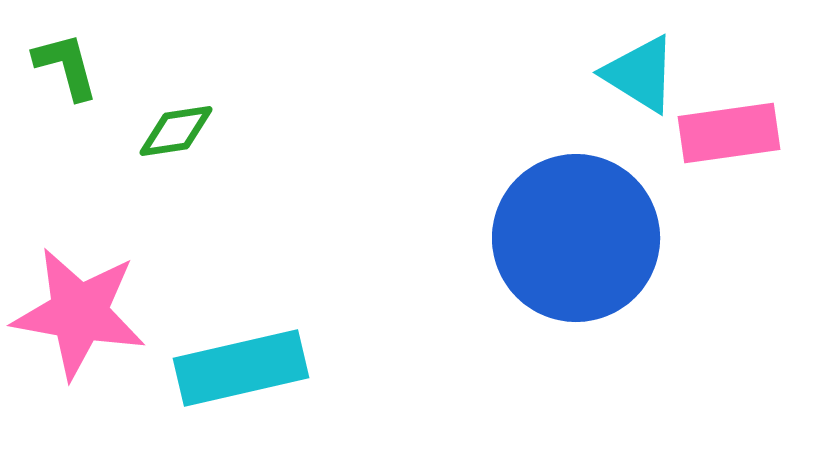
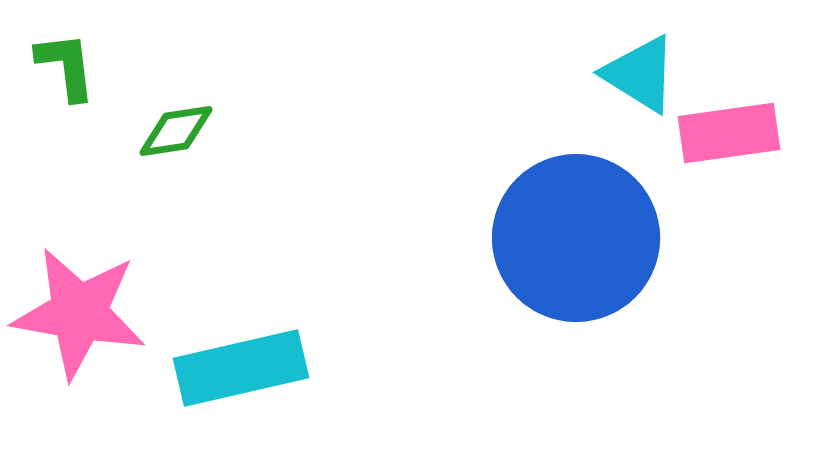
green L-shape: rotated 8 degrees clockwise
